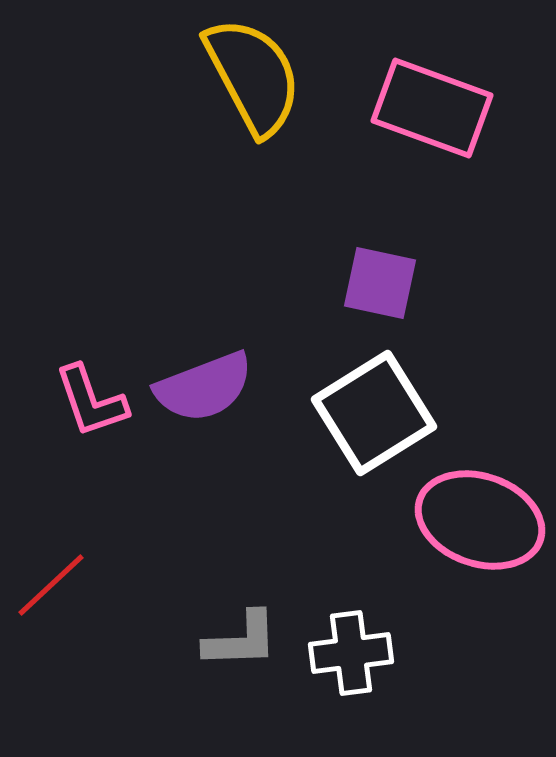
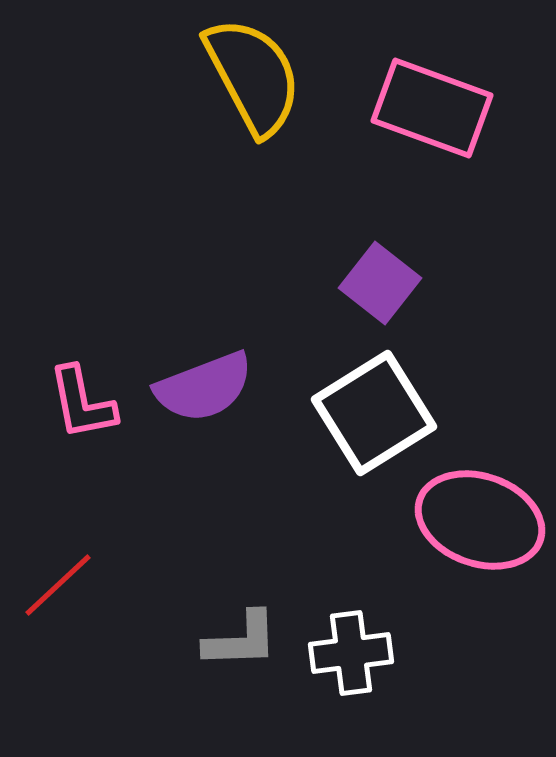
purple square: rotated 26 degrees clockwise
pink L-shape: moved 9 px left, 2 px down; rotated 8 degrees clockwise
red line: moved 7 px right
